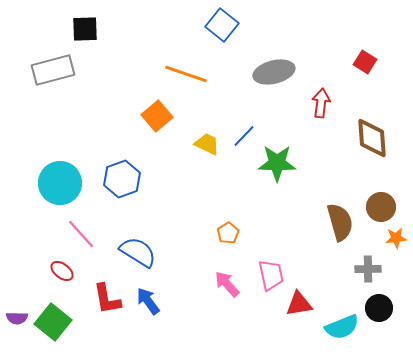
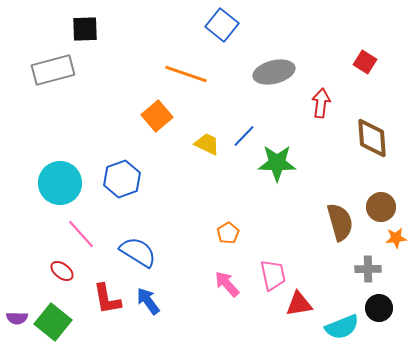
pink trapezoid: moved 2 px right
